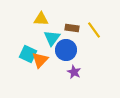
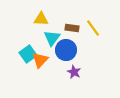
yellow line: moved 1 px left, 2 px up
cyan square: rotated 30 degrees clockwise
